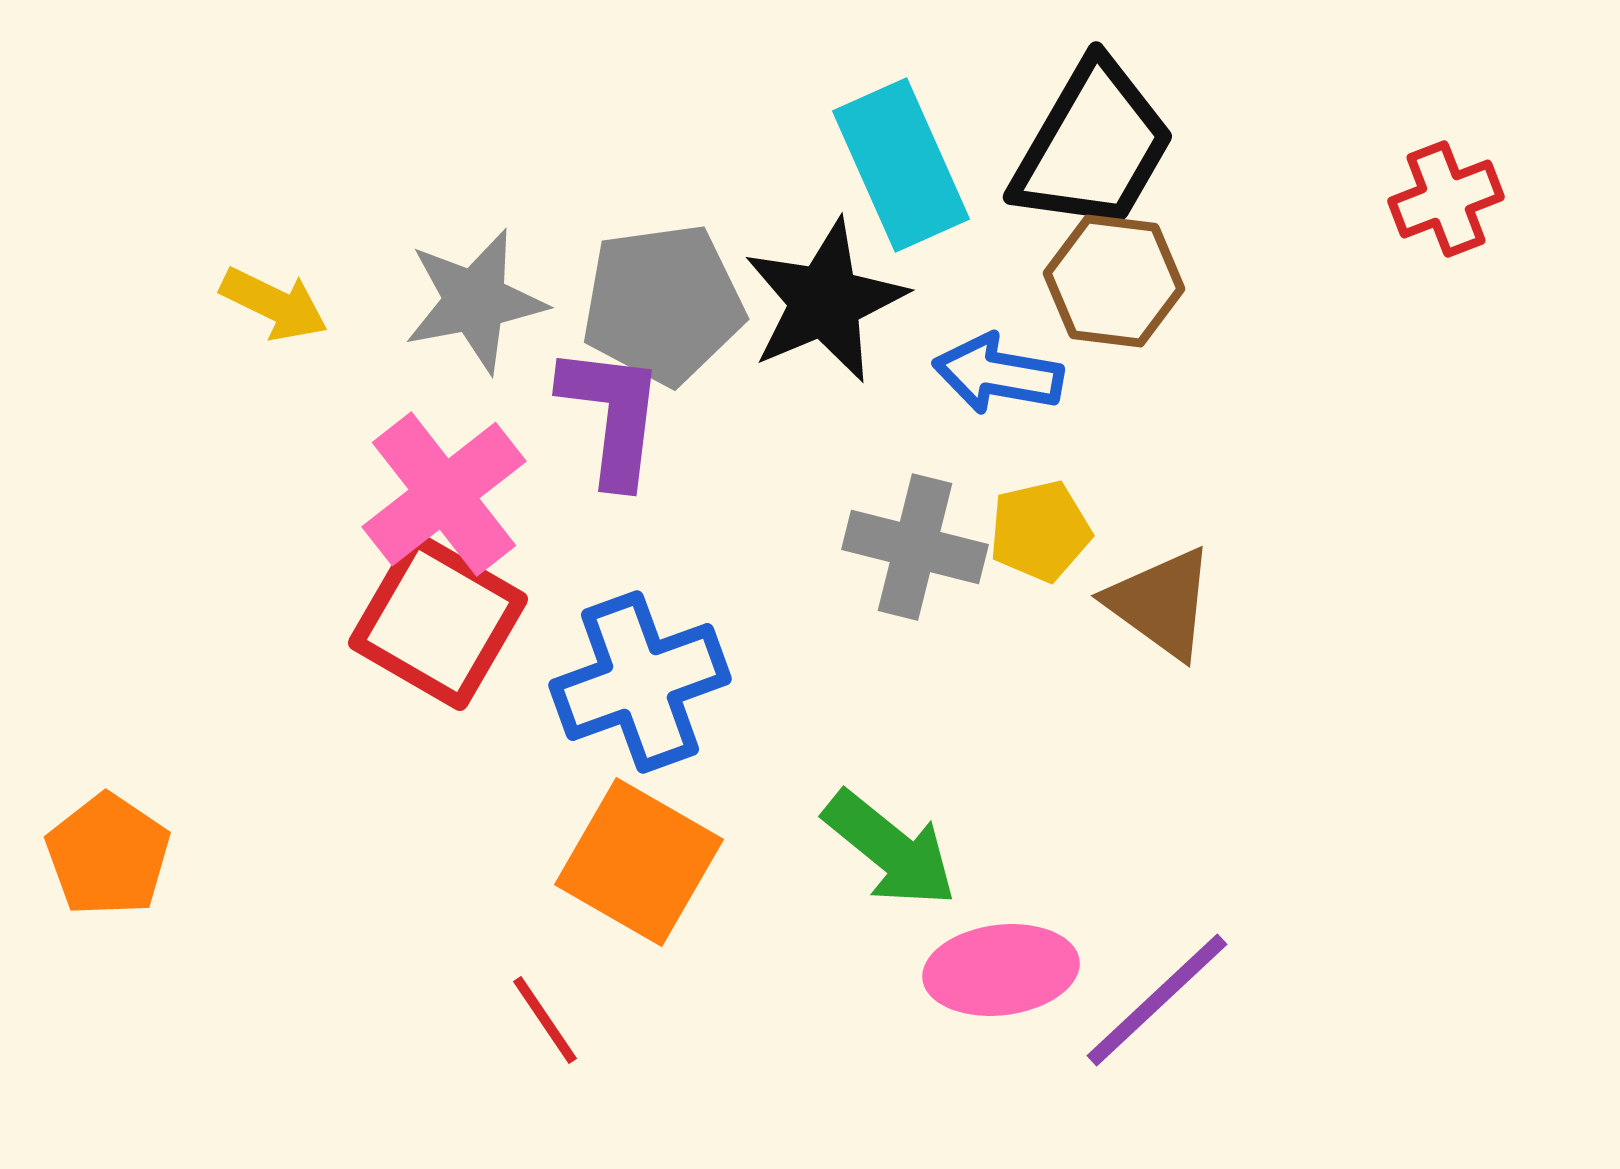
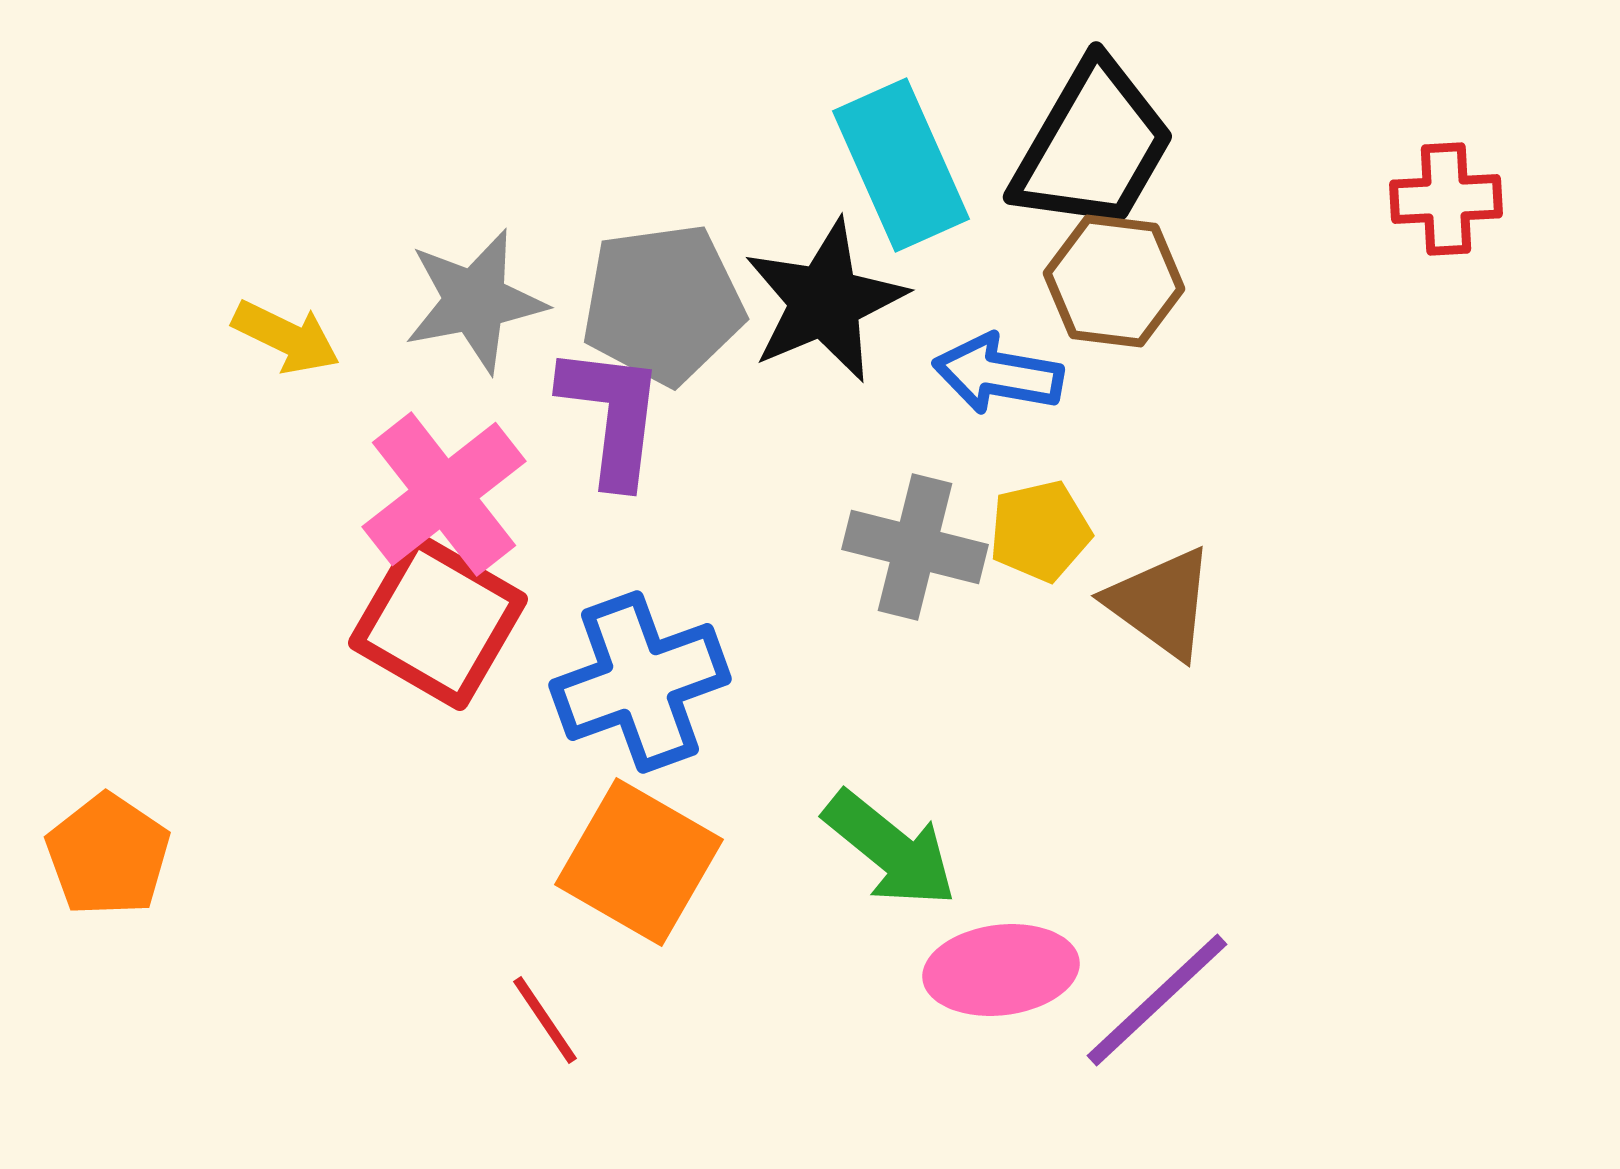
red cross: rotated 18 degrees clockwise
yellow arrow: moved 12 px right, 33 px down
